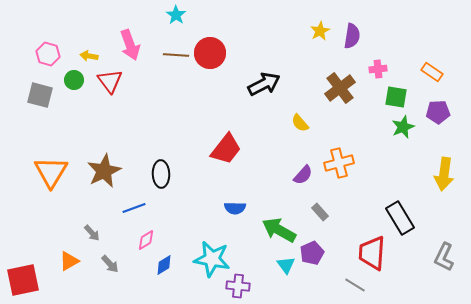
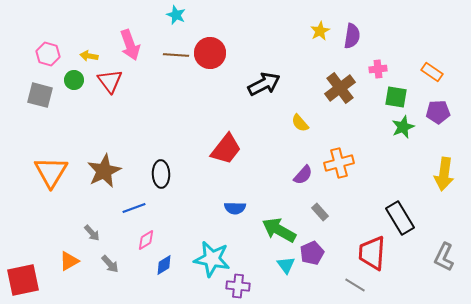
cyan star at (176, 15): rotated 12 degrees counterclockwise
